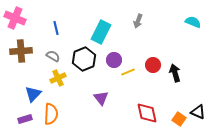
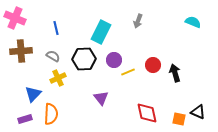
black hexagon: rotated 20 degrees clockwise
orange square: rotated 24 degrees counterclockwise
